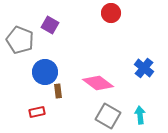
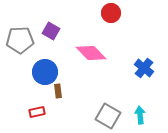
purple square: moved 1 px right, 6 px down
gray pentagon: rotated 24 degrees counterclockwise
pink diamond: moved 7 px left, 30 px up; rotated 8 degrees clockwise
